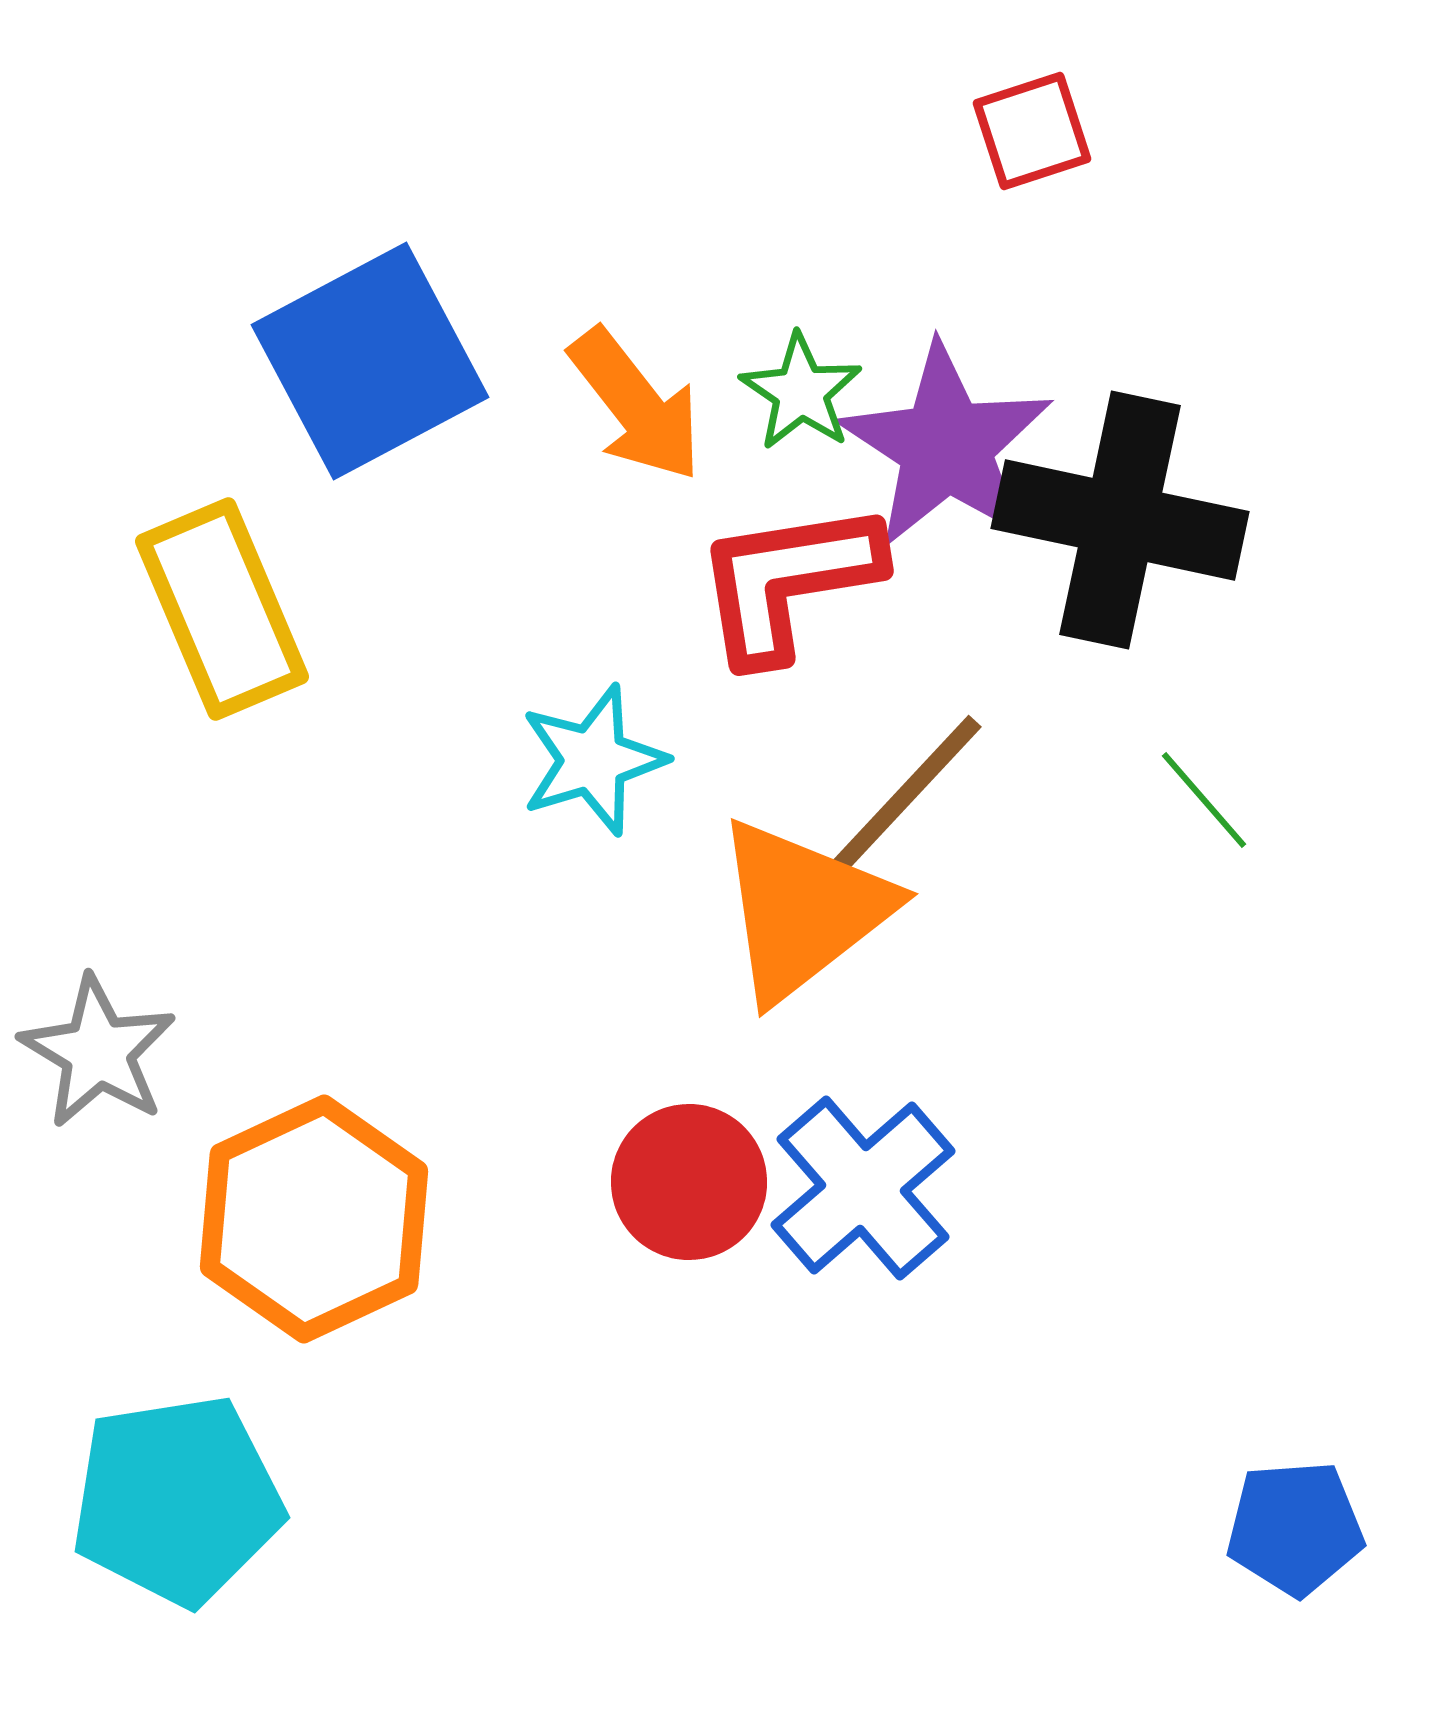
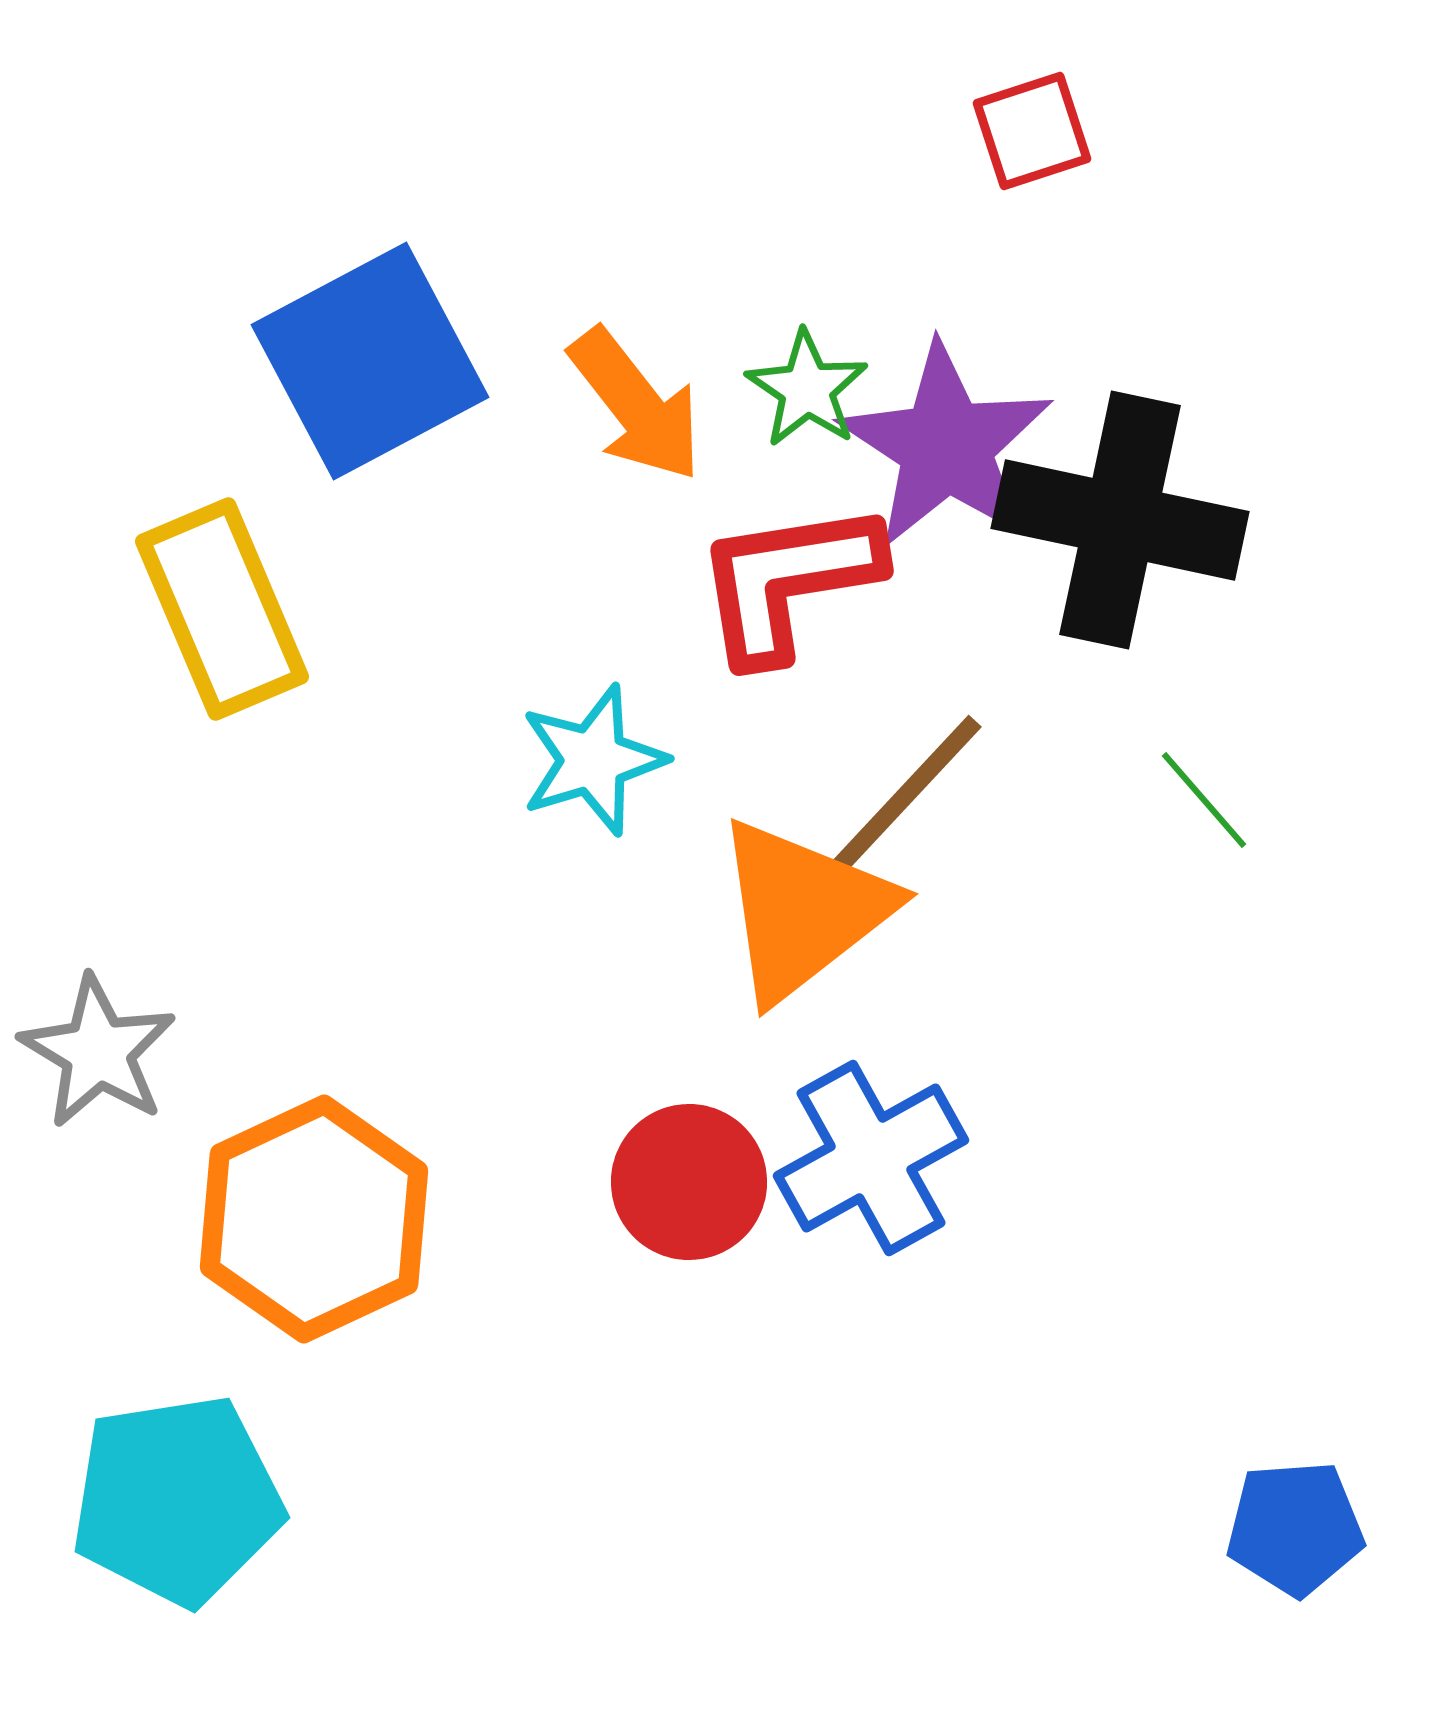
green star: moved 6 px right, 3 px up
blue cross: moved 8 px right, 30 px up; rotated 12 degrees clockwise
